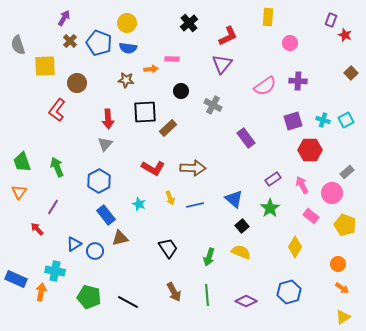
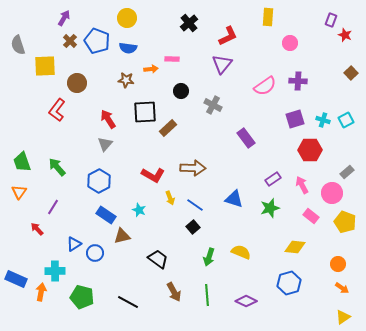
yellow circle at (127, 23): moved 5 px up
blue pentagon at (99, 43): moved 2 px left, 2 px up
red arrow at (108, 119): rotated 150 degrees clockwise
purple square at (293, 121): moved 2 px right, 2 px up
green arrow at (57, 167): rotated 18 degrees counterclockwise
red L-shape at (153, 168): moved 7 px down
blue triangle at (234, 199): rotated 24 degrees counterclockwise
cyan star at (139, 204): moved 6 px down
blue line at (195, 205): rotated 48 degrees clockwise
green star at (270, 208): rotated 18 degrees clockwise
blue rectangle at (106, 215): rotated 18 degrees counterclockwise
yellow pentagon at (345, 225): moved 3 px up
black square at (242, 226): moved 49 px left, 1 px down
brown triangle at (120, 238): moved 2 px right, 2 px up
yellow diamond at (295, 247): rotated 65 degrees clockwise
black trapezoid at (168, 248): moved 10 px left, 11 px down; rotated 20 degrees counterclockwise
blue circle at (95, 251): moved 2 px down
cyan cross at (55, 271): rotated 12 degrees counterclockwise
blue hexagon at (289, 292): moved 9 px up
green pentagon at (89, 297): moved 7 px left
